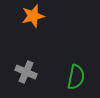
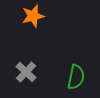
gray cross: rotated 20 degrees clockwise
